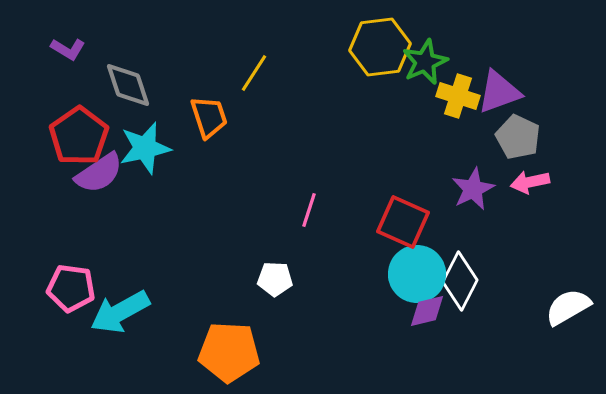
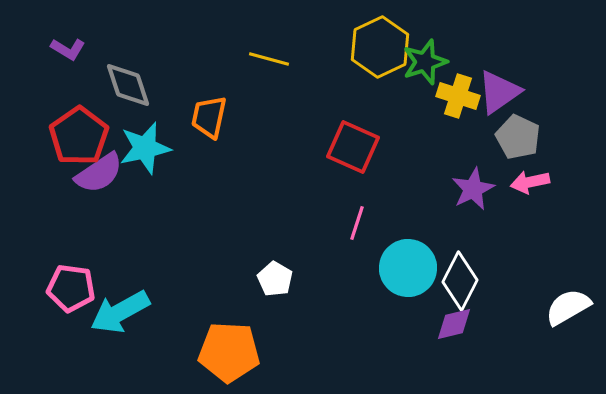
yellow hexagon: rotated 18 degrees counterclockwise
green star: rotated 6 degrees clockwise
yellow line: moved 15 px right, 14 px up; rotated 72 degrees clockwise
purple triangle: rotated 15 degrees counterclockwise
orange trapezoid: rotated 150 degrees counterclockwise
pink line: moved 48 px right, 13 px down
red square: moved 50 px left, 75 px up
cyan circle: moved 9 px left, 6 px up
white pentagon: rotated 28 degrees clockwise
purple diamond: moved 27 px right, 13 px down
